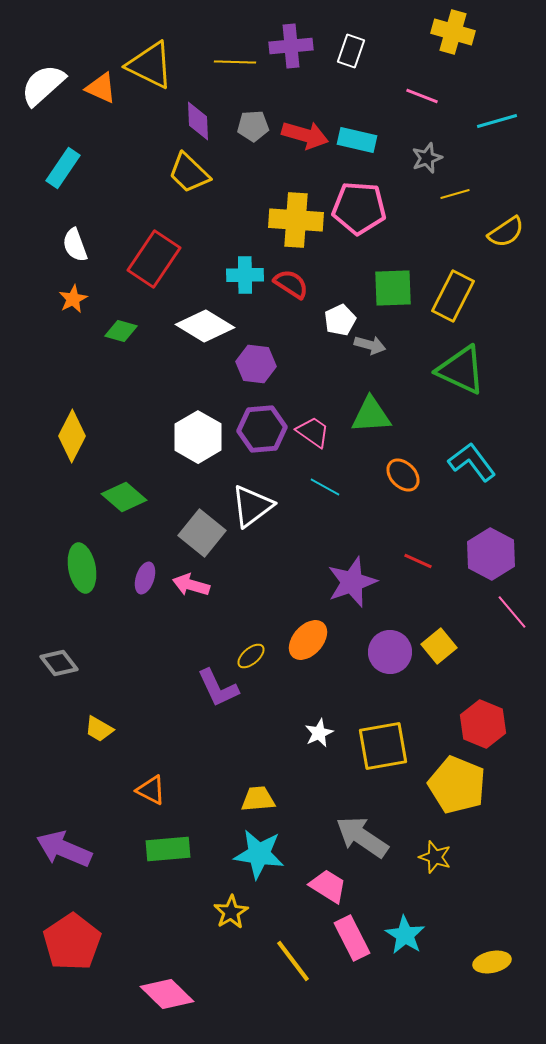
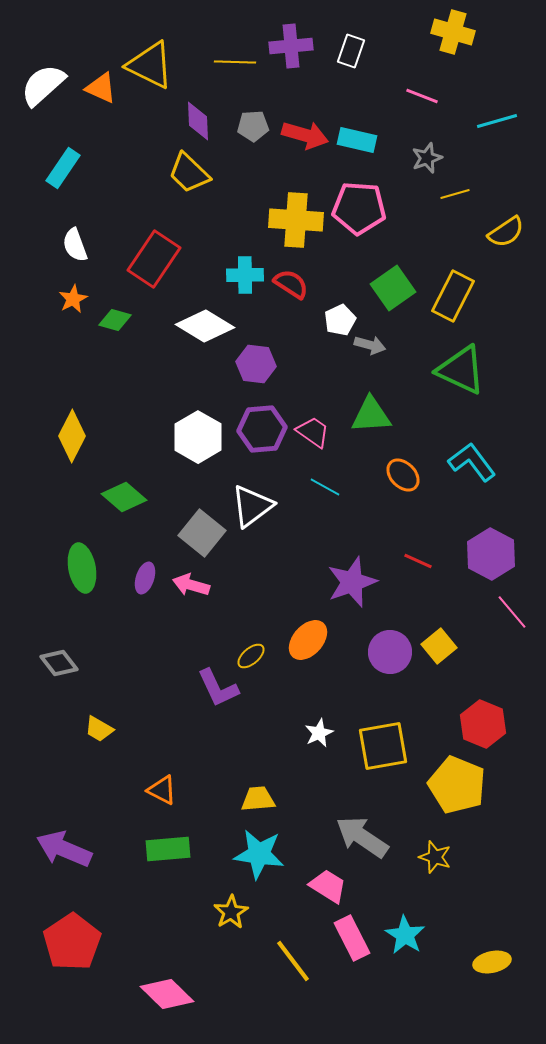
green square at (393, 288): rotated 33 degrees counterclockwise
green diamond at (121, 331): moved 6 px left, 11 px up
orange triangle at (151, 790): moved 11 px right
